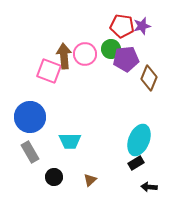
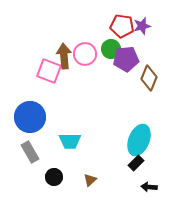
black rectangle: rotated 14 degrees counterclockwise
